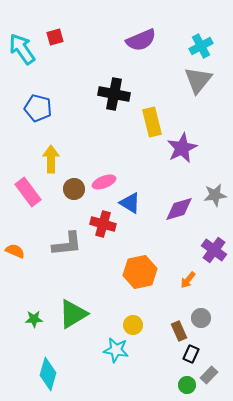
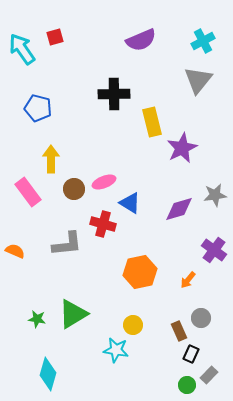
cyan cross: moved 2 px right, 5 px up
black cross: rotated 12 degrees counterclockwise
green star: moved 3 px right; rotated 12 degrees clockwise
